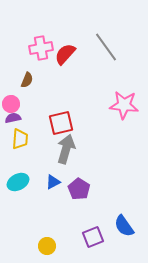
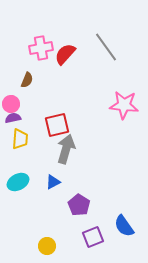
red square: moved 4 px left, 2 px down
purple pentagon: moved 16 px down
